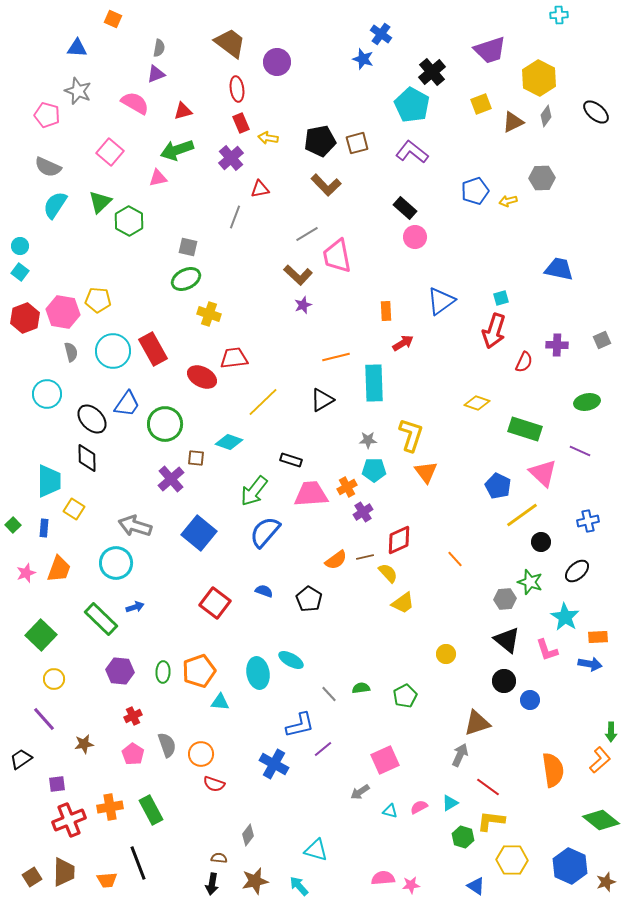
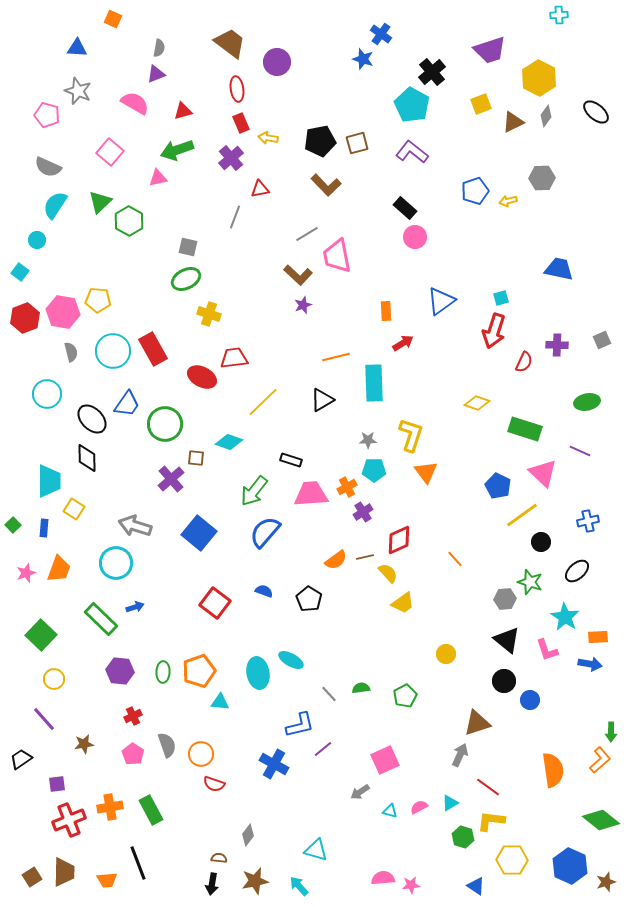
cyan circle at (20, 246): moved 17 px right, 6 px up
